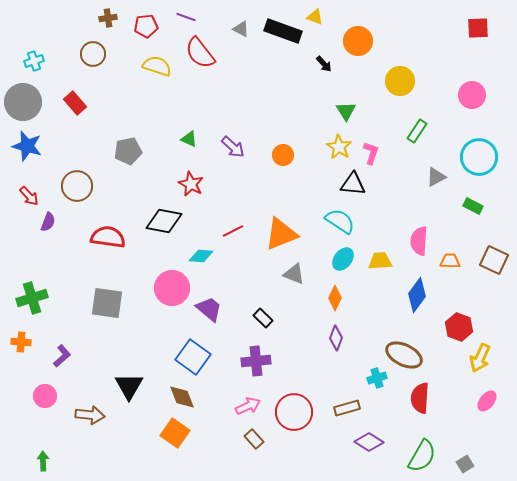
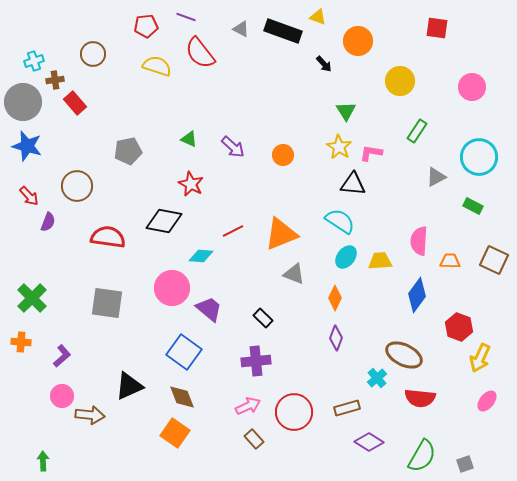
yellow triangle at (315, 17): moved 3 px right
brown cross at (108, 18): moved 53 px left, 62 px down
red square at (478, 28): moved 41 px left; rotated 10 degrees clockwise
pink circle at (472, 95): moved 8 px up
pink L-shape at (371, 153): rotated 100 degrees counterclockwise
cyan ellipse at (343, 259): moved 3 px right, 2 px up
green cross at (32, 298): rotated 28 degrees counterclockwise
blue square at (193, 357): moved 9 px left, 5 px up
cyan cross at (377, 378): rotated 24 degrees counterclockwise
black triangle at (129, 386): rotated 36 degrees clockwise
pink circle at (45, 396): moved 17 px right
red semicircle at (420, 398): rotated 88 degrees counterclockwise
gray square at (465, 464): rotated 12 degrees clockwise
